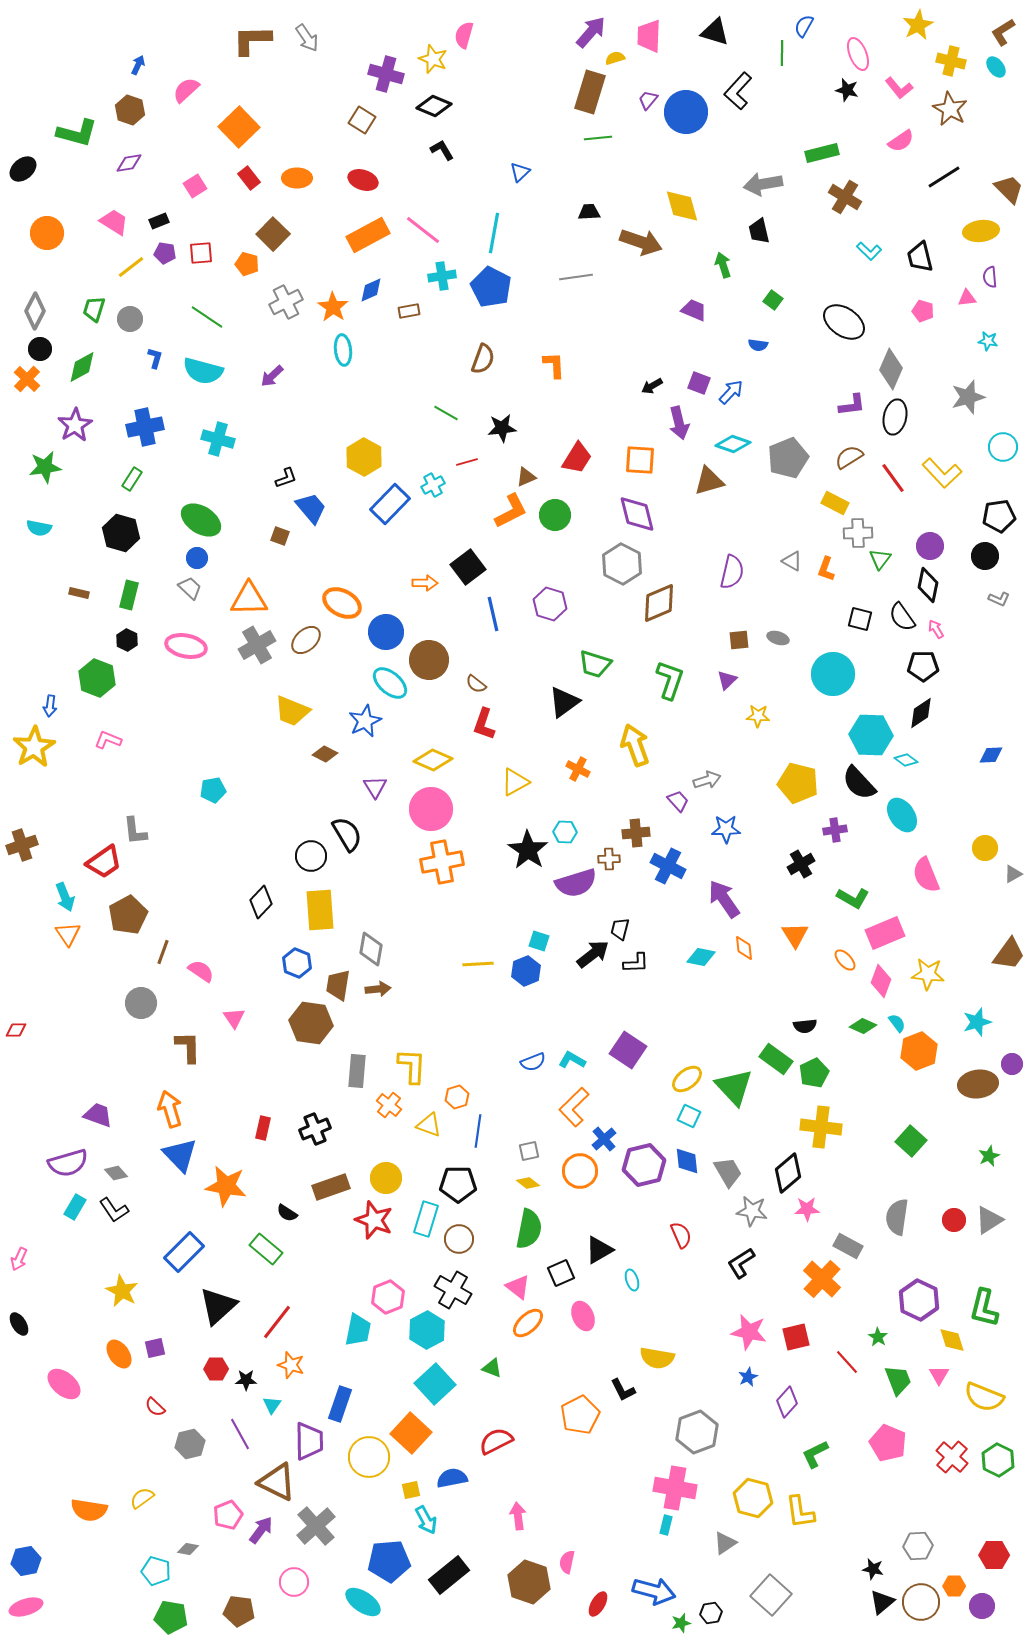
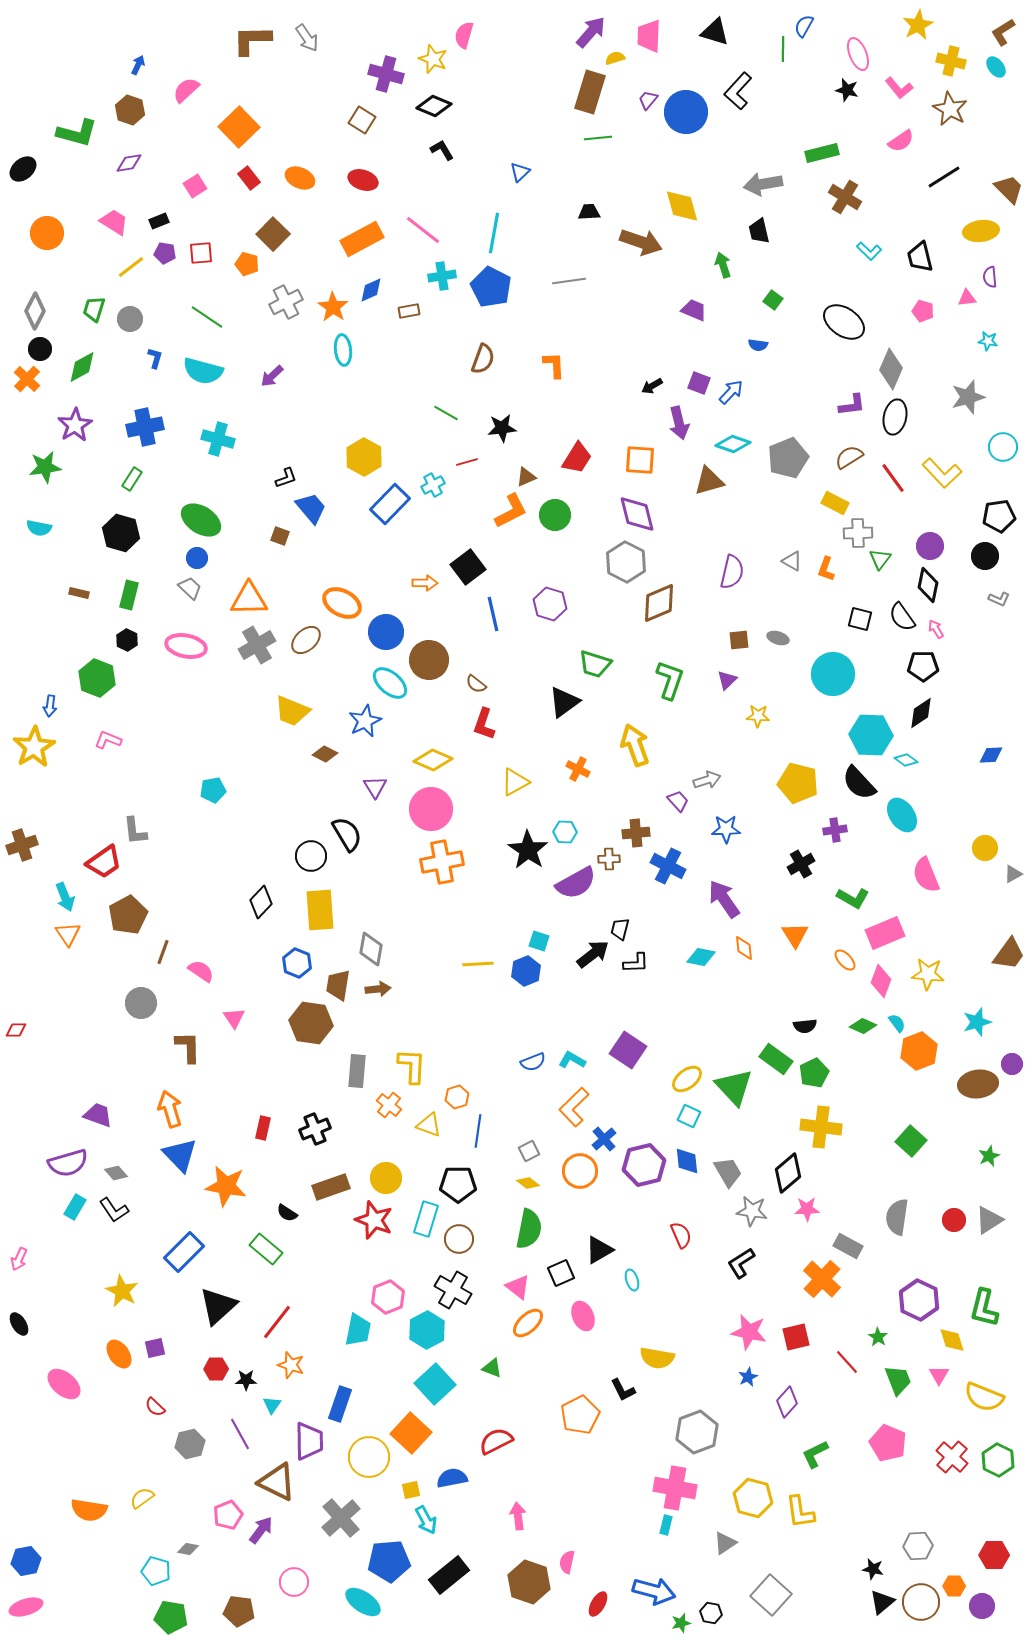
green line at (782, 53): moved 1 px right, 4 px up
orange ellipse at (297, 178): moved 3 px right; rotated 24 degrees clockwise
orange rectangle at (368, 235): moved 6 px left, 4 px down
gray line at (576, 277): moved 7 px left, 4 px down
gray hexagon at (622, 564): moved 4 px right, 2 px up
purple semicircle at (576, 883): rotated 12 degrees counterclockwise
gray square at (529, 1151): rotated 15 degrees counterclockwise
gray cross at (316, 1526): moved 25 px right, 8 px up
black hexagon at (711, 1613): rotated 20 degrees clockwise
